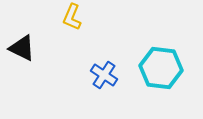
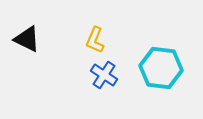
yellow L-shape: moved 23 px right, 23 px down
black triangle: moved 5 px right, 9 px up
